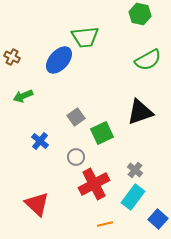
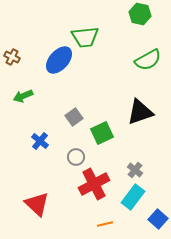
gray square: moved 2 px left
